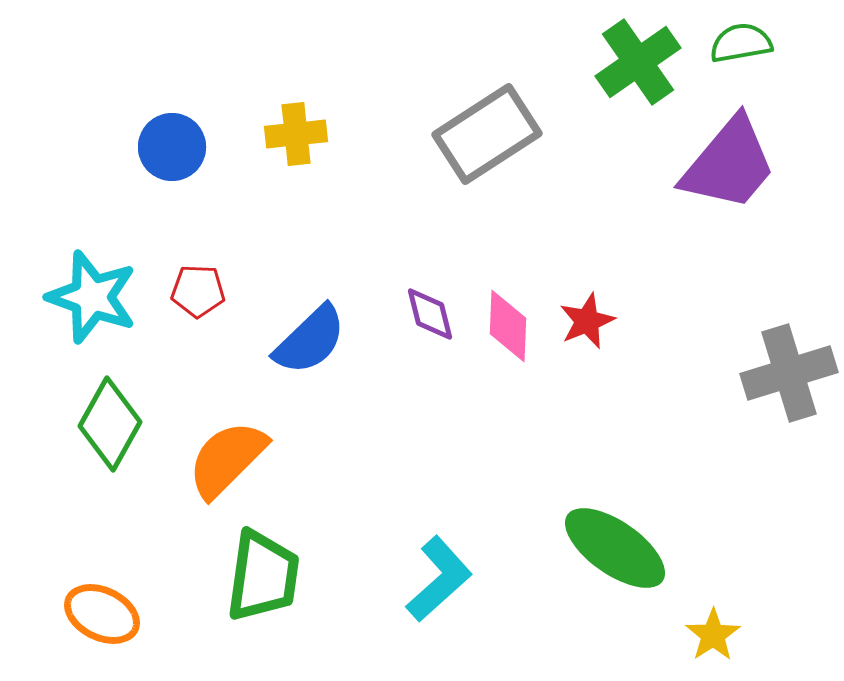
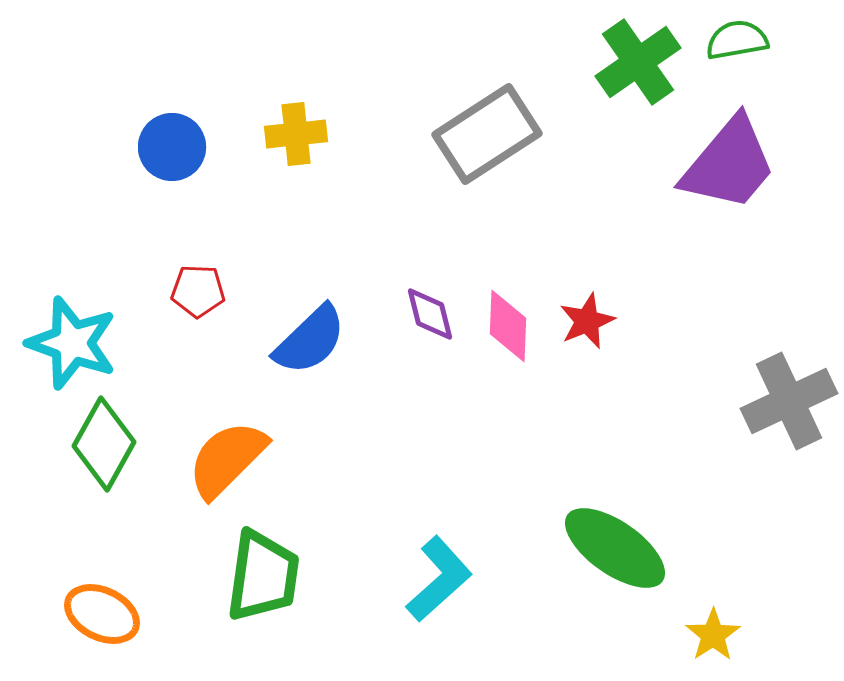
green semicircle: moved 4 px left, 3 px up
cyan star: moved 20 px left, 46 px down
gray cross: moved 28 px down; rotated 8 degrees counterclockwise
green diamond: moved 6 px left, 20 px down
